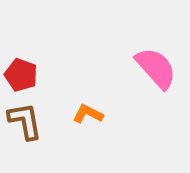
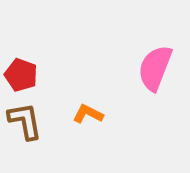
pink semicircle: moved 1 px left; rotated 117 degrees counterclockwise
